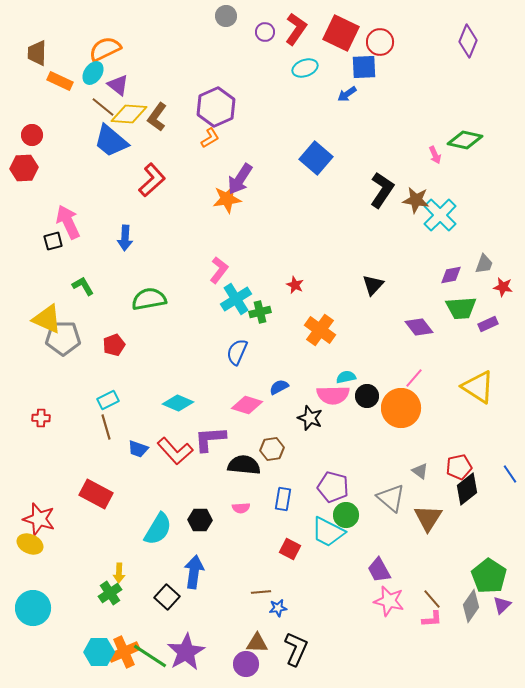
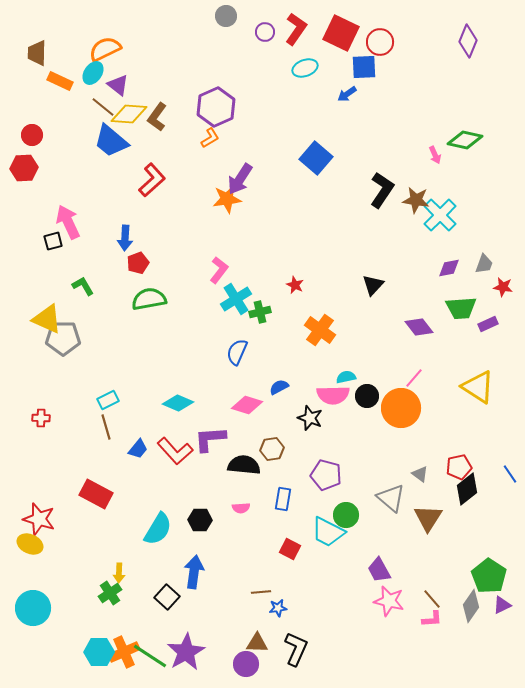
purple diamond at (451, 275): moved 2 px left, 7 px up
red pentagon at (114, 345): moved 24 px right, 82 px up
blue trapezoid at (138, 449): rotated 70 degrees counterclockwise
gray triangle at (420, 471): moved 3 px down
purple pentagon at (333, 487): moved 7 px left, 12 px up
purple triangle at (502, 605): rotated 18 degrees clockwise
